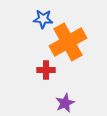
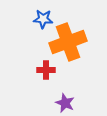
orange cross: rotated 9 degrees clockwise
purple star: rotated 24 degrees counterclockwise
